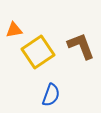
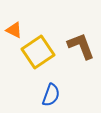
orange triangle: rotated 36 degrees clockwise
